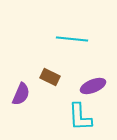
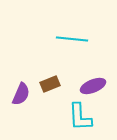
brown rectangle: moved 7 px down; rotated 48 degrees counterclockwise
